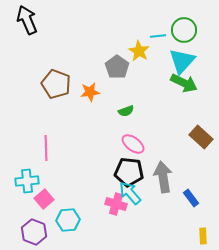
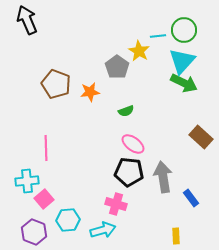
cyan arrow: moved 27 px left, 37 px down; rotated 115 degrees clockwise
yellow rectangle: moved 27 px left
